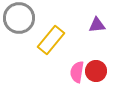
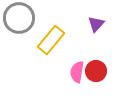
purple triangle: moved 1 px left, 1 px up; rotated 42 degrees counterclockwise
